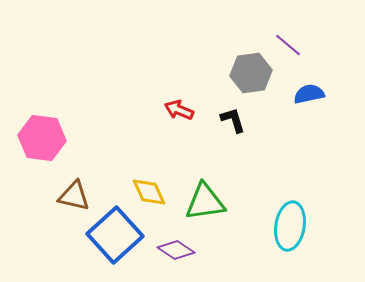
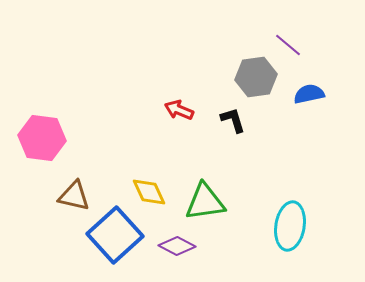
gray hexagon: moved 5 px right, 4 px down
purple diamond: moved 1 px right, 4 px up; rotated 6 degrees counterclockwise
